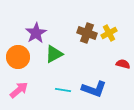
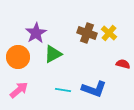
yellow cross: rotated 21 degrees counterclockwise
green triangle: moved 1 px left
